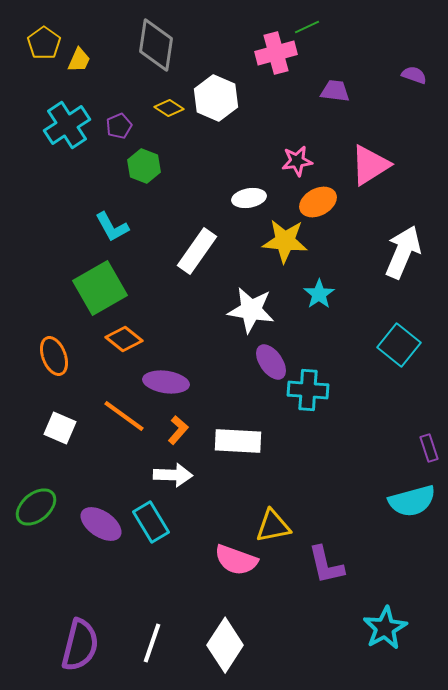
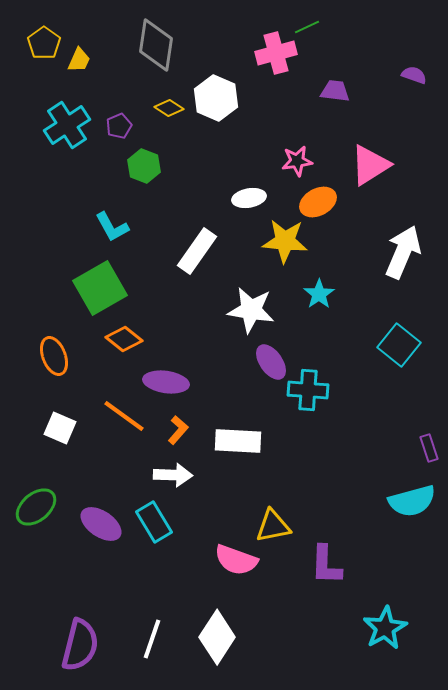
cyan rectangle at (151, 522): moved 3 px right
purple L-shape at (326, 565): rotated 15 degrees clockwise
white line at (152, 643): moved 4 px up
white diamond at (225, 645): moved 8 px left, 8 px up
